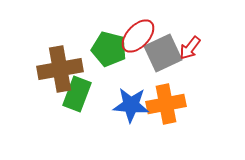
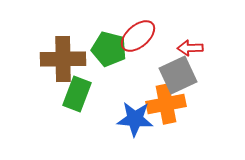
red ellipse: rotated 6 degrees clockwise
red arrow: rotated 50 degrees clockwise
gray square: moved 15 px right, 22 px down
brown cross: moved 3 px right, 10 px up; rotated 9 degrees clockwise
blue star: moved 4 px right, 14 px down
